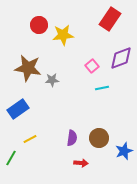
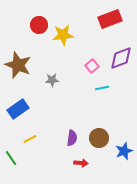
red rectangle: rotated 35 degrees clockwise
brown star: moved 10 px left, 3 px up; rotated 12 degrees clockwise
green line: rotated 63 degrees counterclockwise
